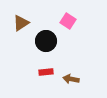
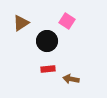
pink square: moved 1 px left
black circle: moved 1 px right
red rectangle: moved 2 px right, 3 px up
